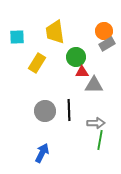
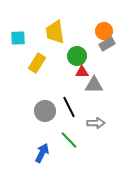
cyan square: moved 1 px right, 1 px down
green circle: moved 1 px right, 1 px up
black line: moved 3 px up; rotated 25 degrees counterclockwise
green line: moved 31 px left; rotated 54 degrees counterclockwise
